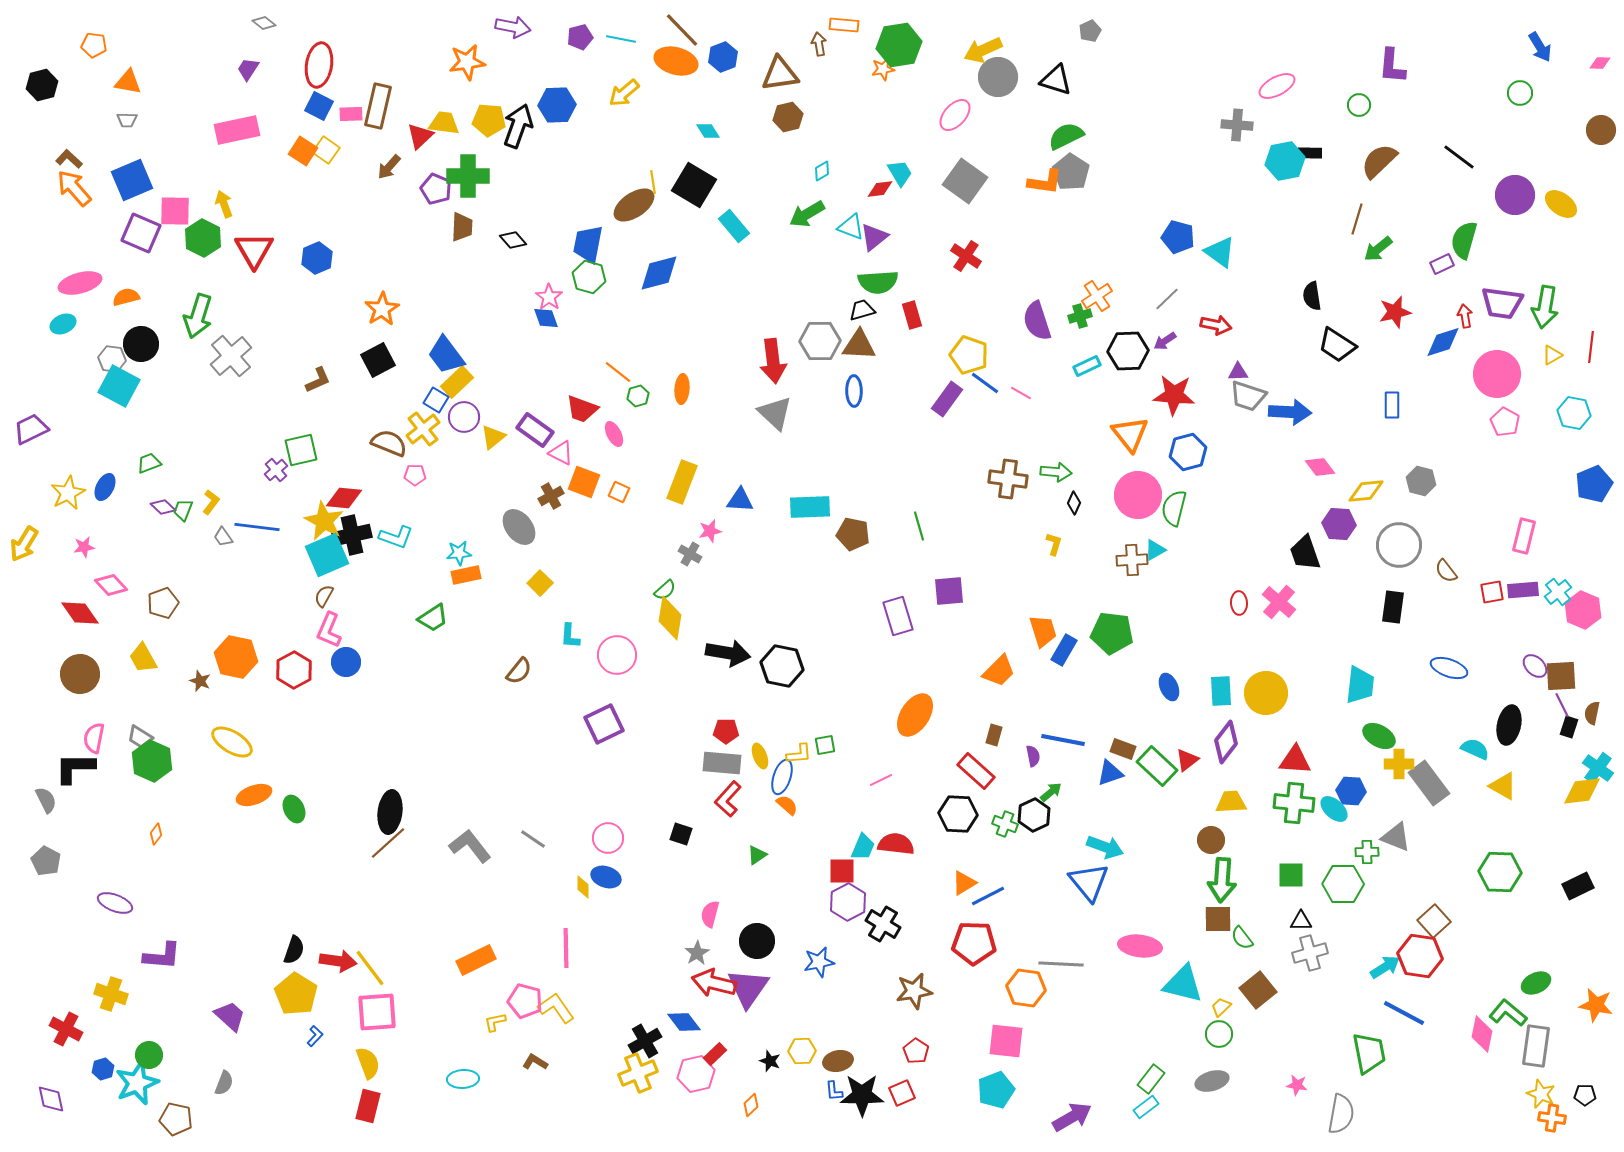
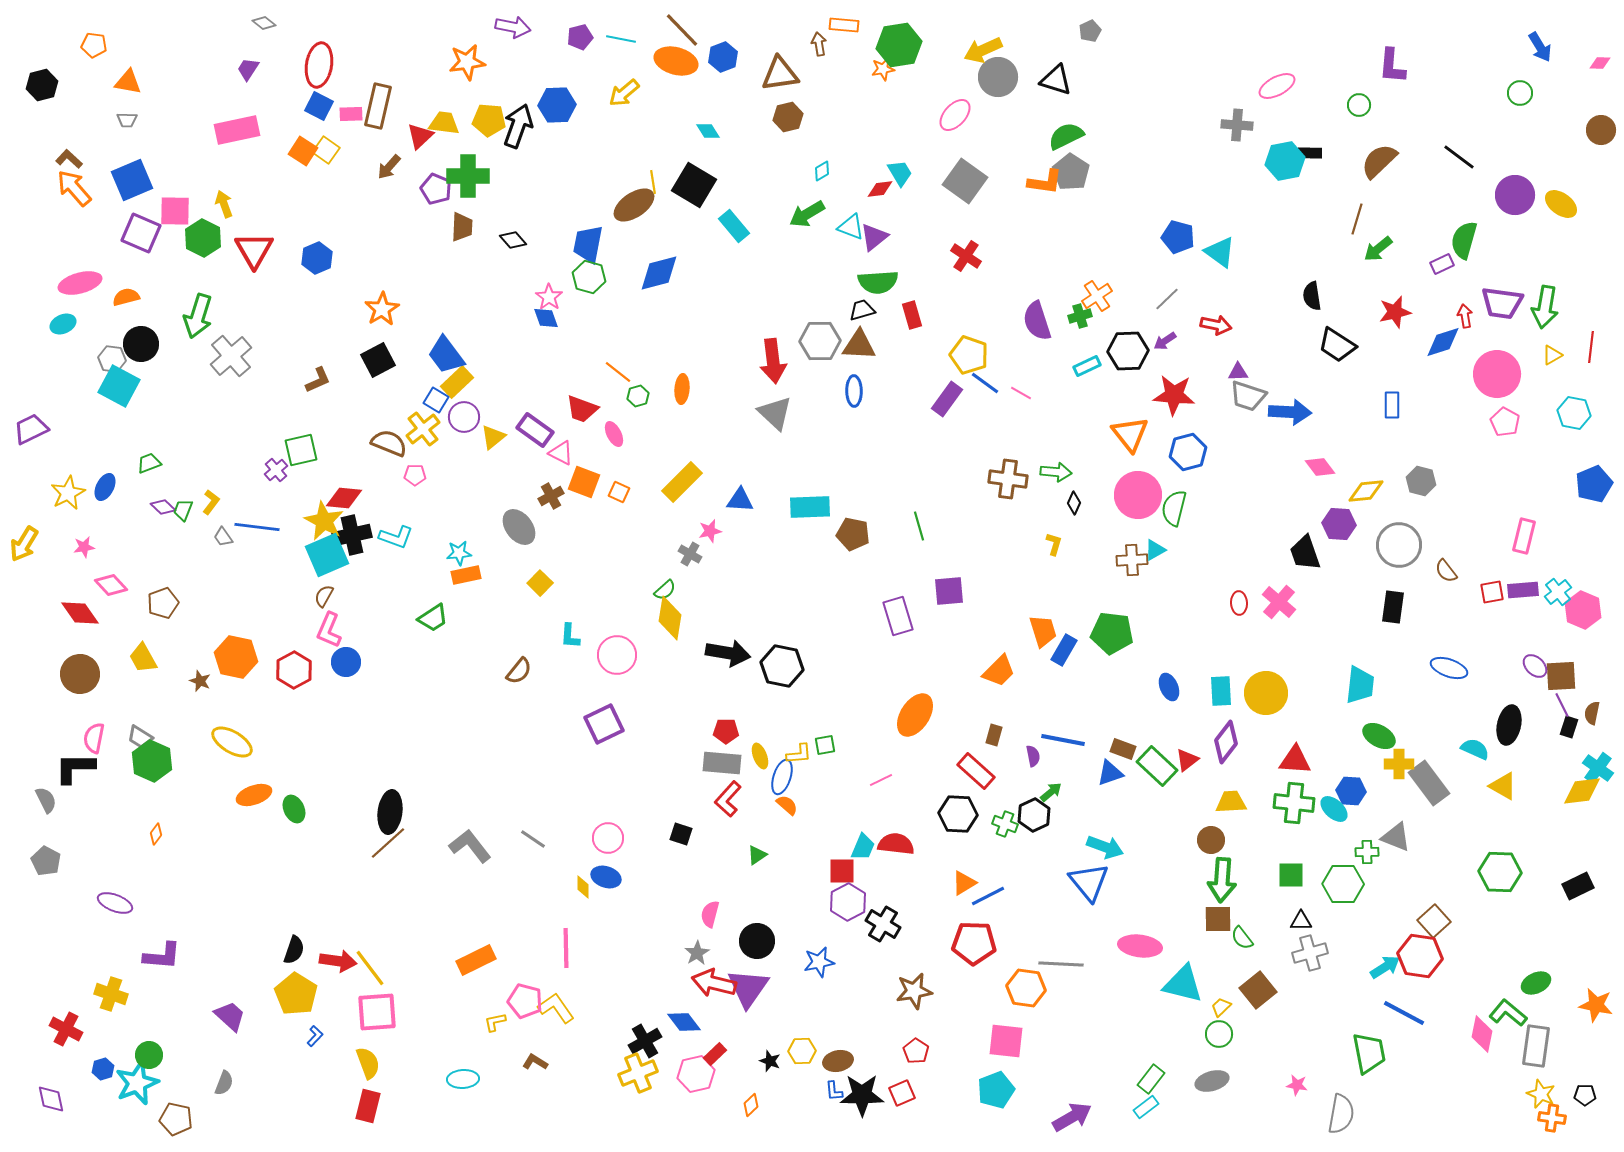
yellow rectangle at (682, 482): rotated 24 degrees clockwise
